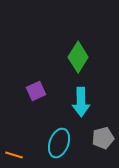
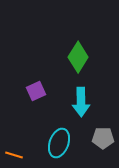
gray pentagon: rotated 15 degrees clockwise
